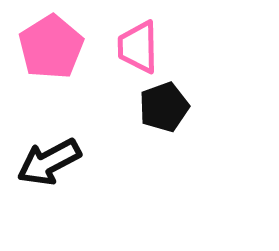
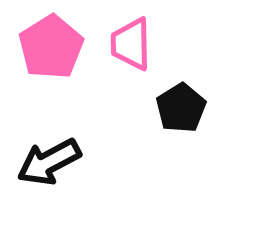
pink trapezoid: moved 7 px left, 3 px up
black pentagon: moved 17 px right, 1 px down; rotated 12 degrees counterclockwise
